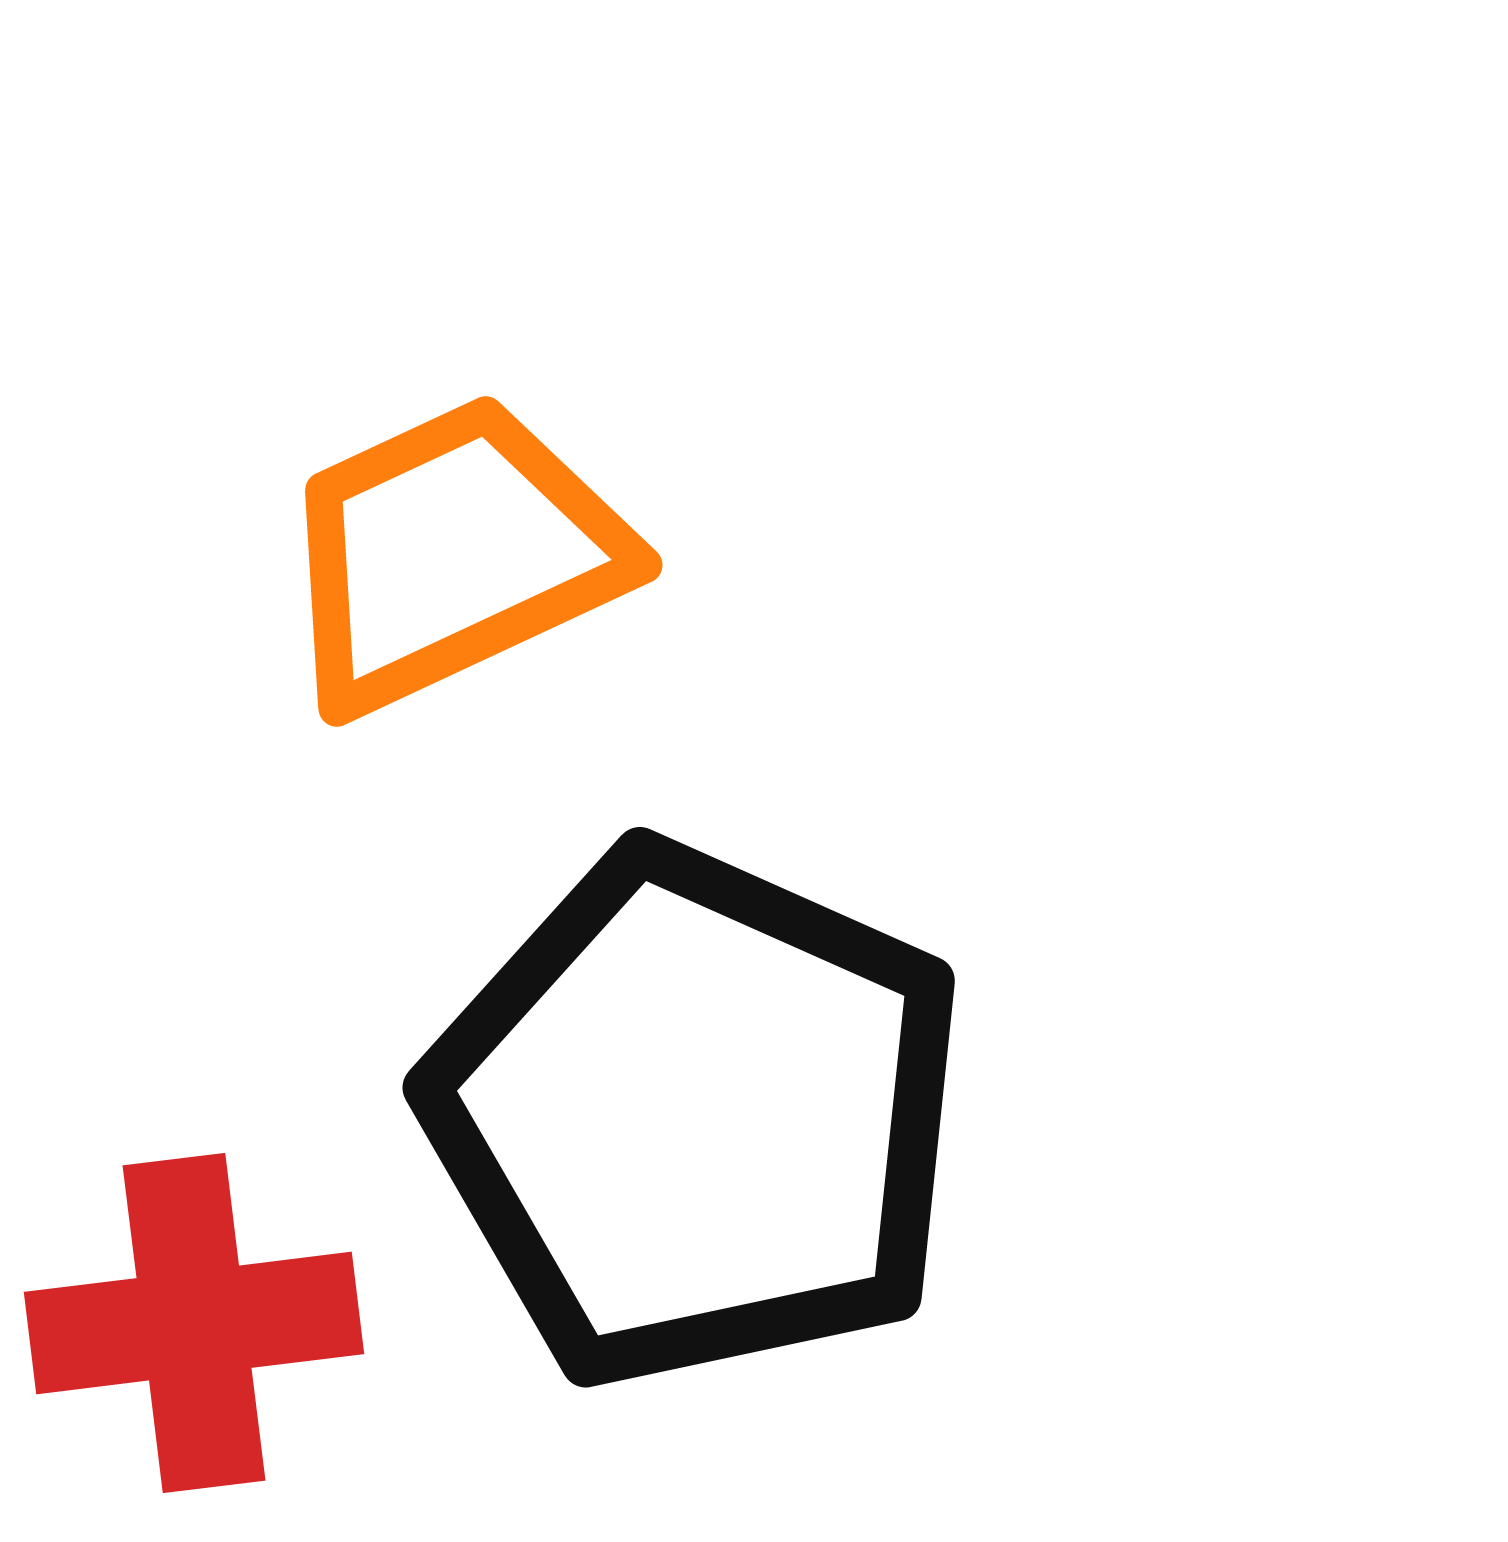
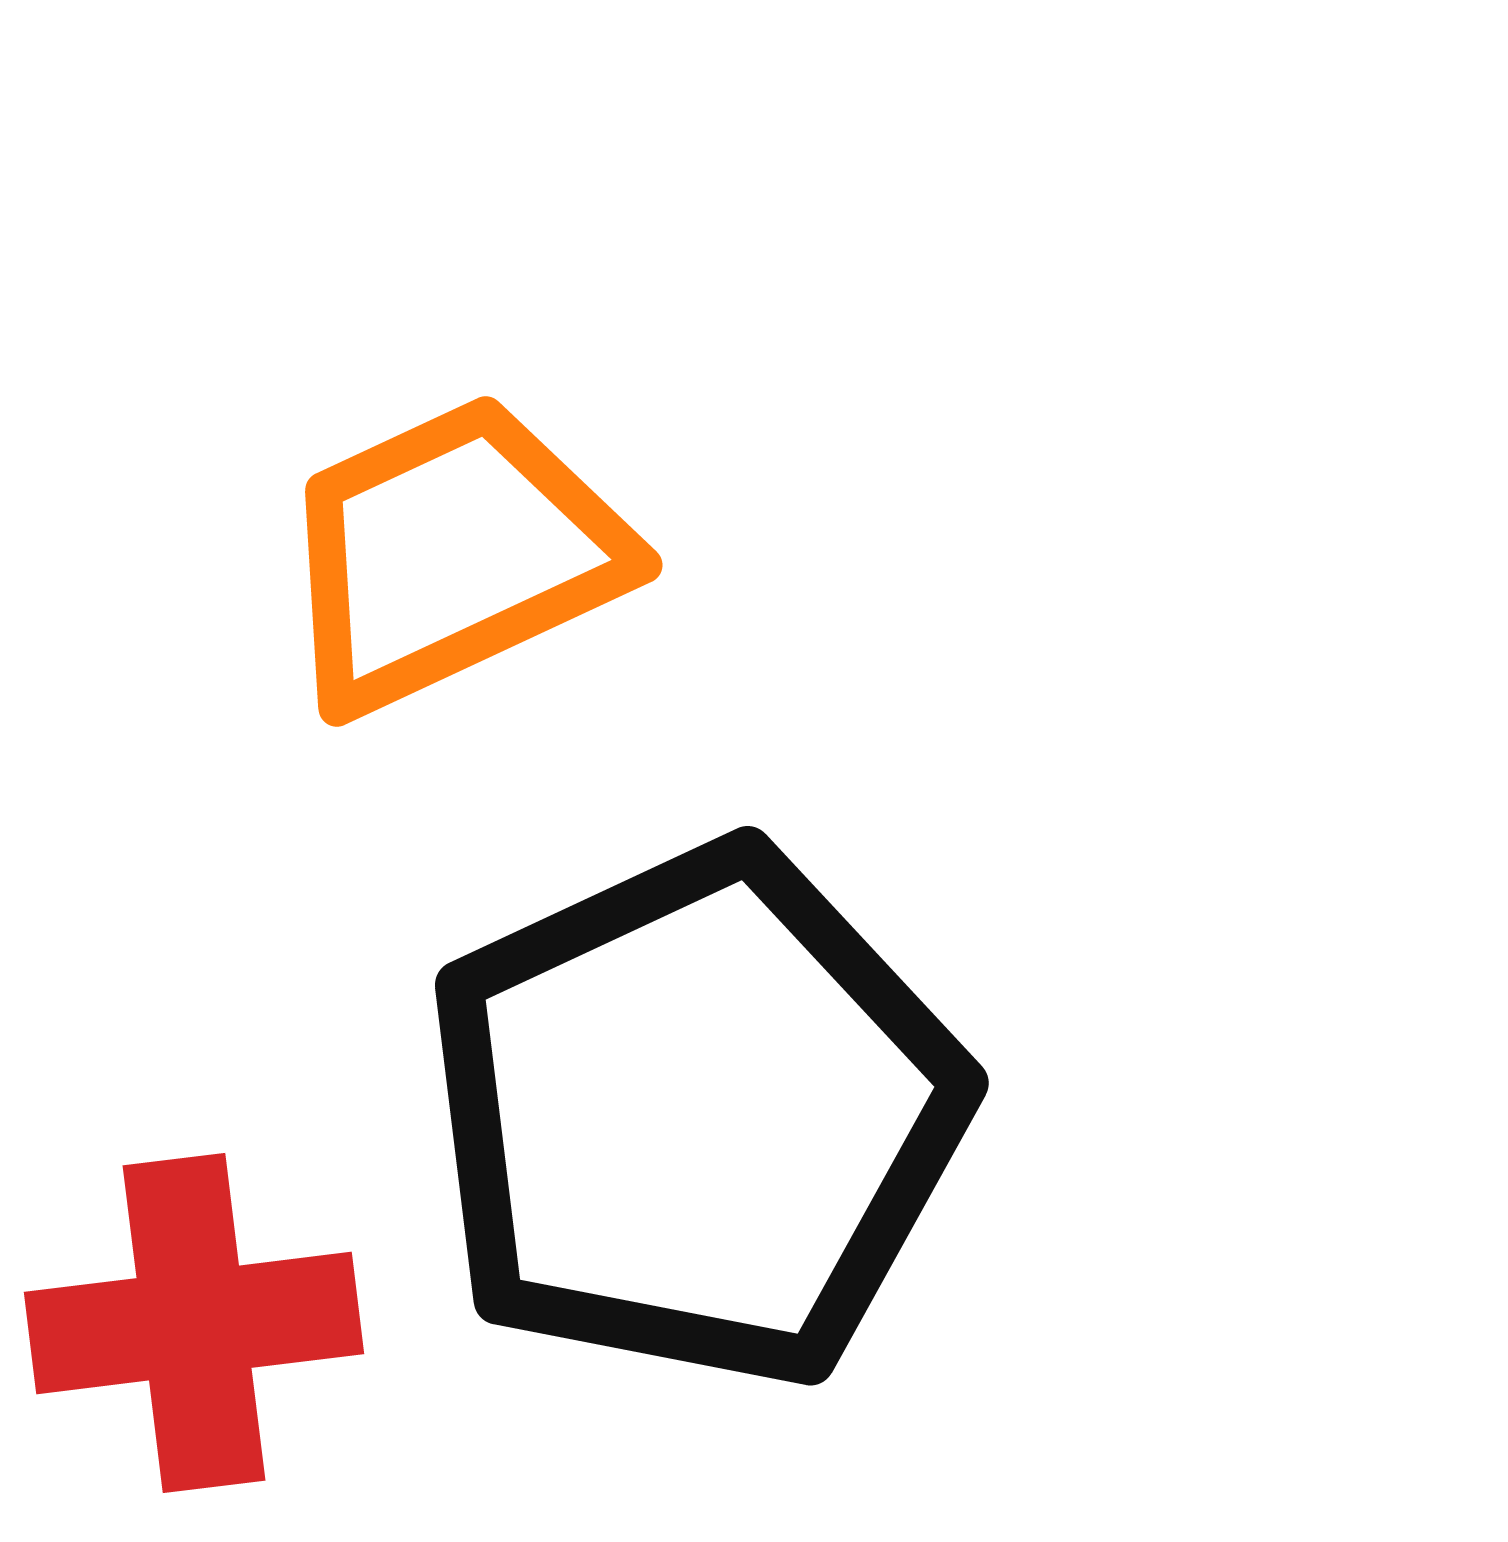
black pentagon: rotated 23 degrees clockwise
